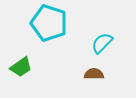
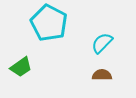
cyan pentagon: rotated 9 degrees clockwise
brown semicircle: moved 8 px right, 1 px down
